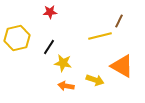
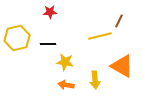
black line: moved 1 px left, 3 px up; rotated 56 degrees clockwise
yellow star: moved 2 px right, 1 px up
yellow arrow: rotated 66 degrees clockwise
orange arrow: moved 1 px up
